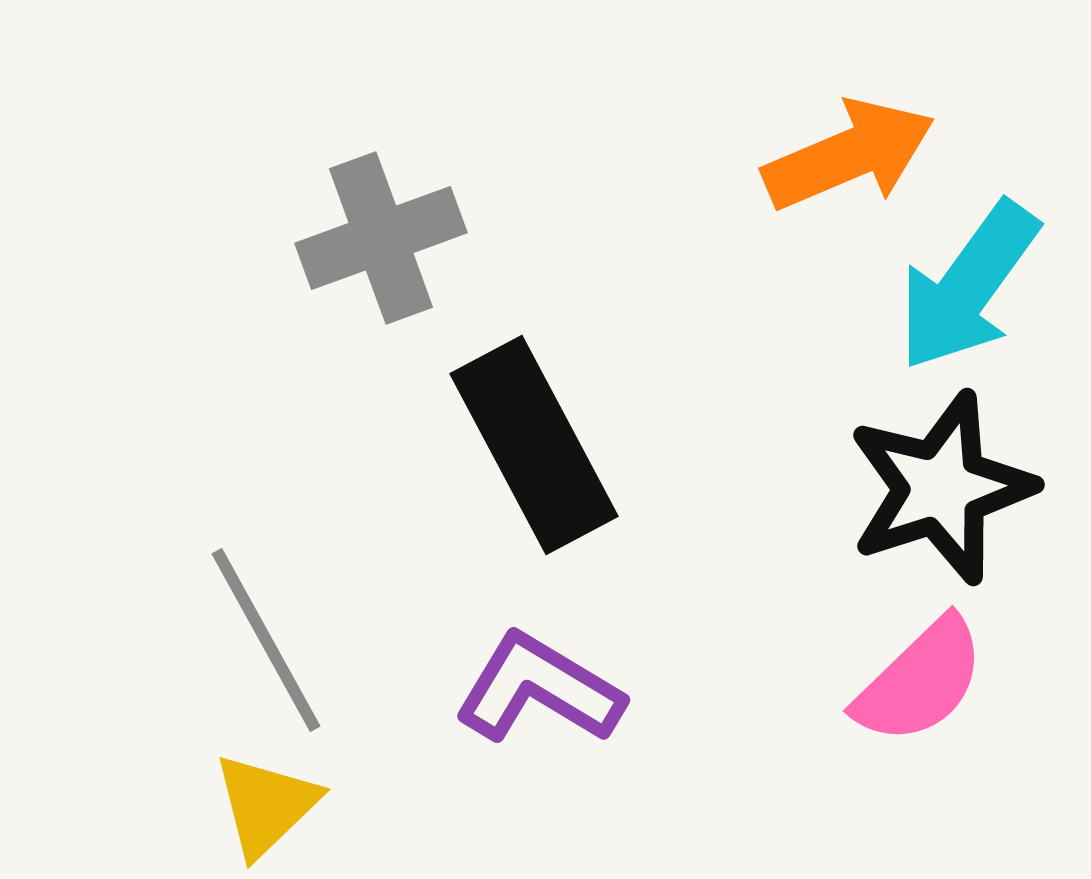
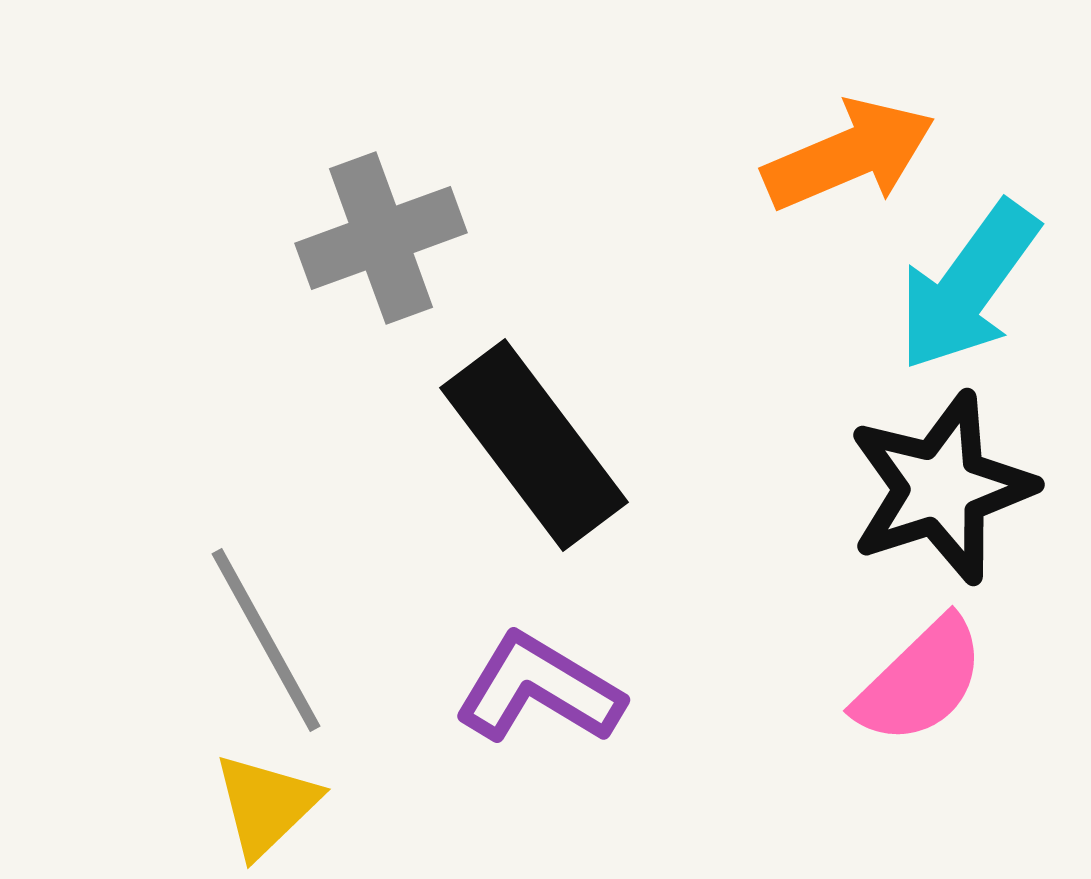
black rectangle: rotated 9 degrees counterclockwise
